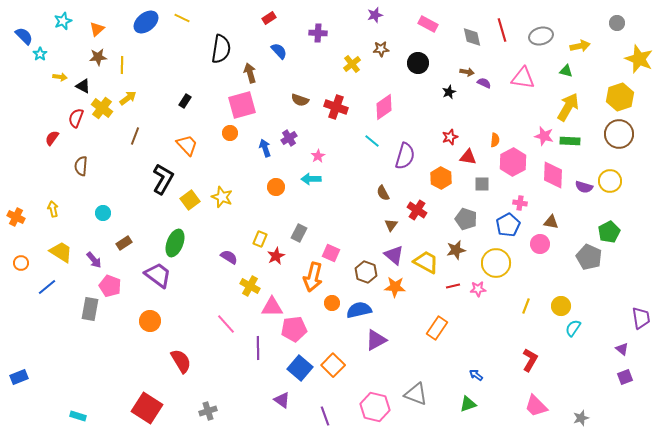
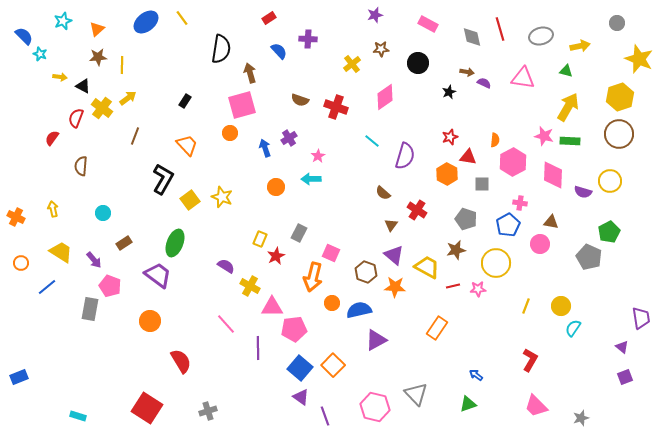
yellow line at (182, 18): rotated 28 degrees clockwise
red line at (502, 30): moved 2 px left, 1 px up
purple cross at (318, 33): moved 10 px left, 6 px down
cyan star at (40, 54): rotated 16 degrees counterclockwise
pink diamond at (384, 107): moved 1 px right, 10 px up
orange hexagon at (441, 178): moved 6 px right, 4 px up
purple semicircle at (584, 187): moved 1 px left, 5 px down
brown semicircle at (383, 193): rotated 21 degrees counterclockwise
purple semicircle at (229, 257): moved 3 px left, 9 px down
yellow trapezoid at (426, 262): moved 1 px right, 5 px down
purple triangle at (622, 349): moved 2 px up
gray triangle at (416, 394): rotated 25 degrees clockwise
purple triangle at (282, 400): moved 19 px right, 3 px up
